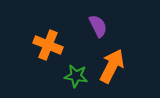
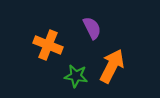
purple semicircle: moved 6 px left, 2 px down
